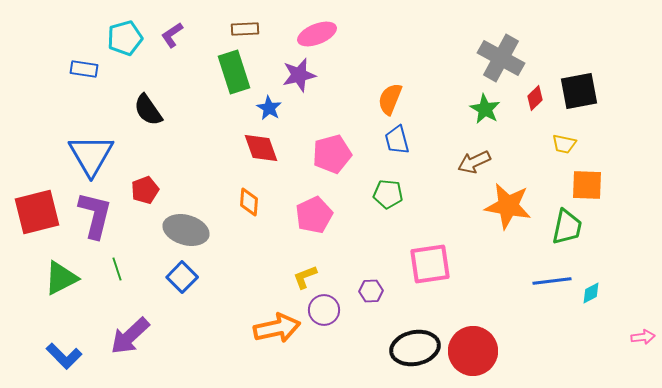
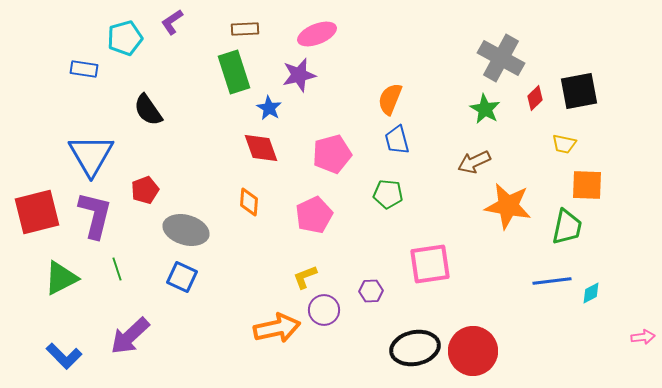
purple L-shape at (172, 35): moved 13 px up
blue square at (182, 277): rotated 20 degrees counterclockwise
